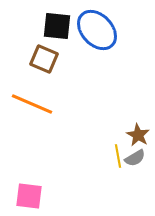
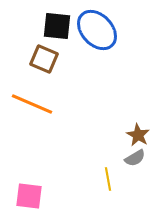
yellow line: moved 10 px left, 23 px down
